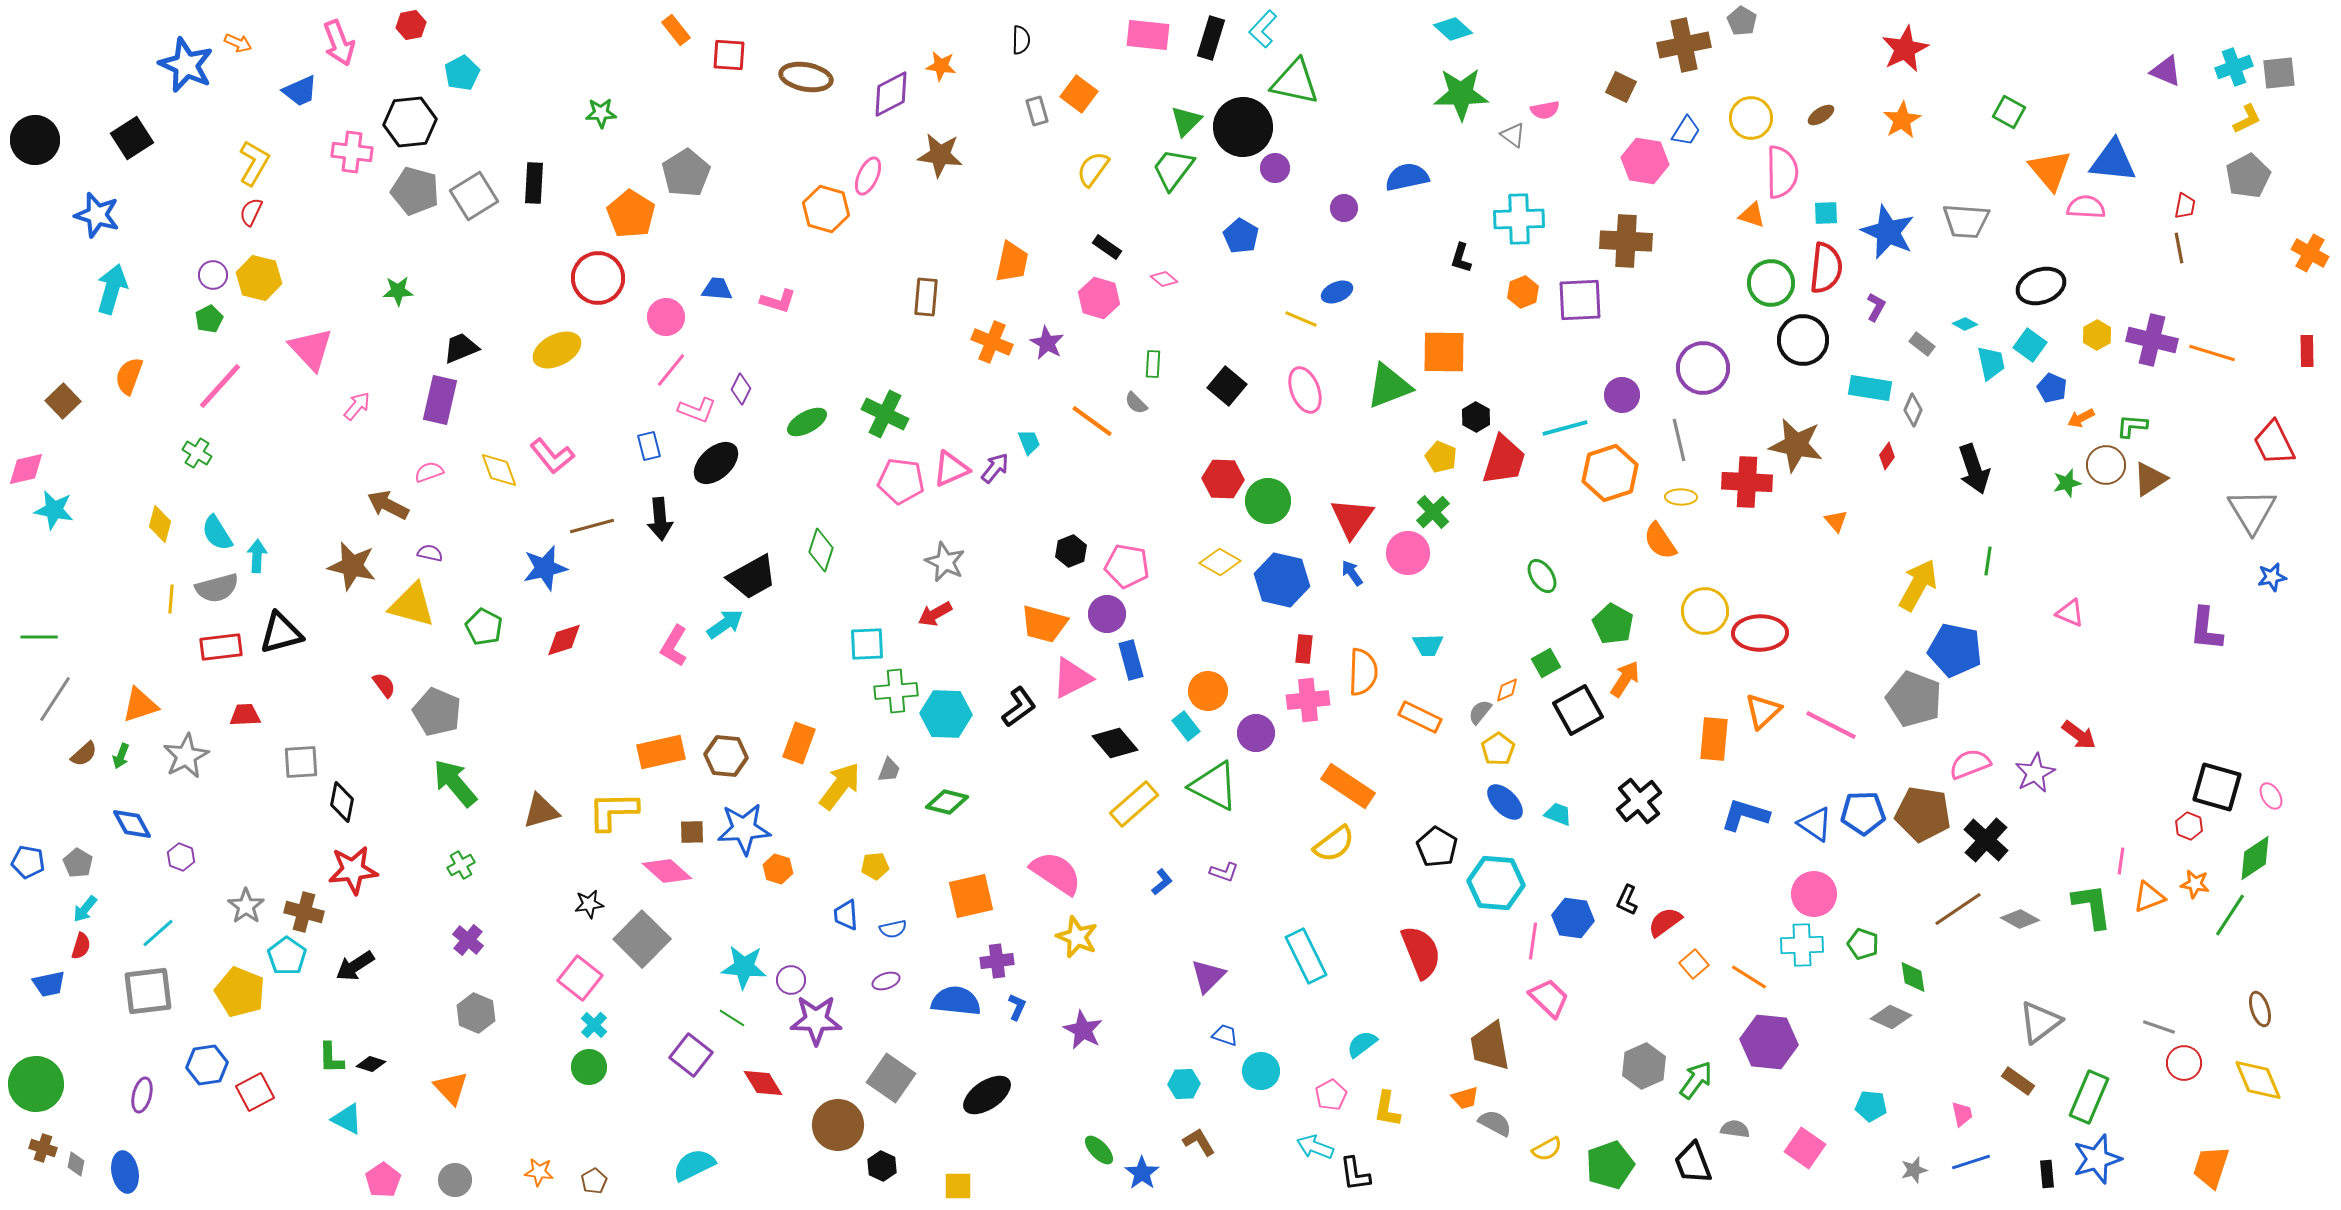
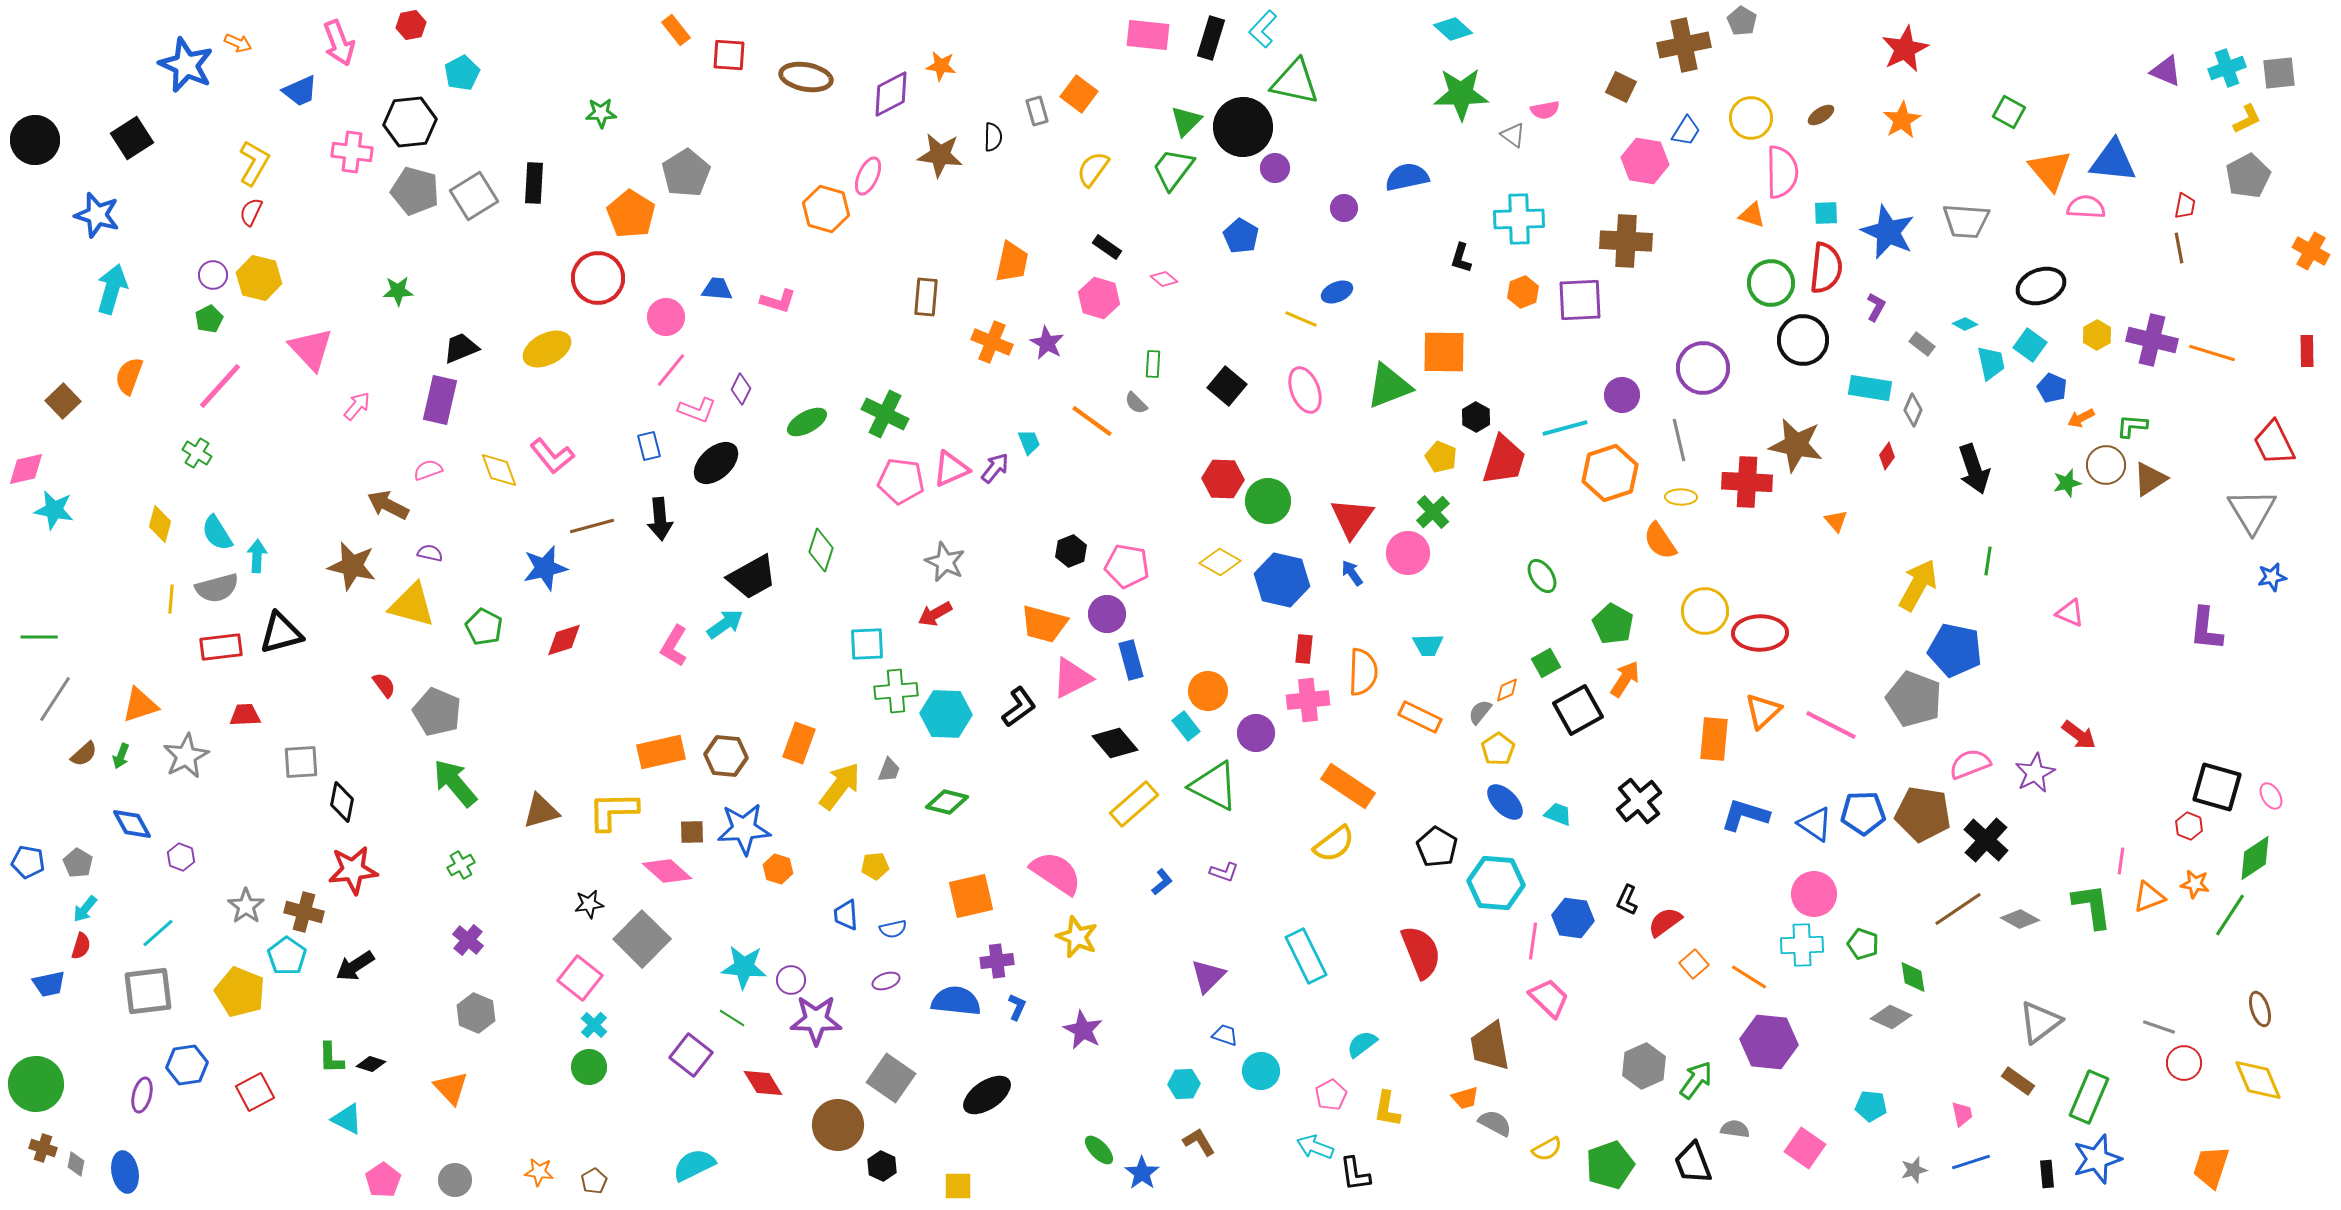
black semicircle at (1021, 40): moved 28 px left, 97 px down
cyan cross at (2234, 67): moved 7 px left, 1 px down
orange cross at (2310, 253): moved 1 px right, 2 px up
yellow ellipse at (557, 350): moved 10 px left, 1 px up
pink semicircle at (429, 472): moved 1 px left, 2 px up
blue hexagon at (207, 1065): moved 20 px left
